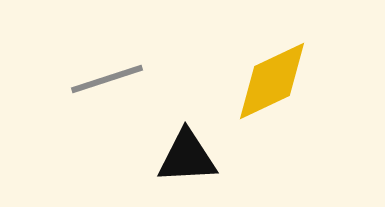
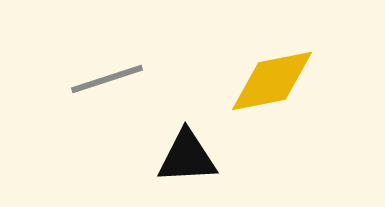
yellow diamond: rotated 14 degrees clockwise
